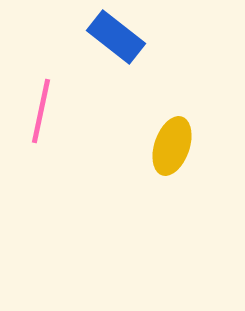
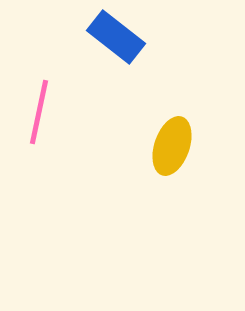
pink line: moved 2 px left, 1 px down
